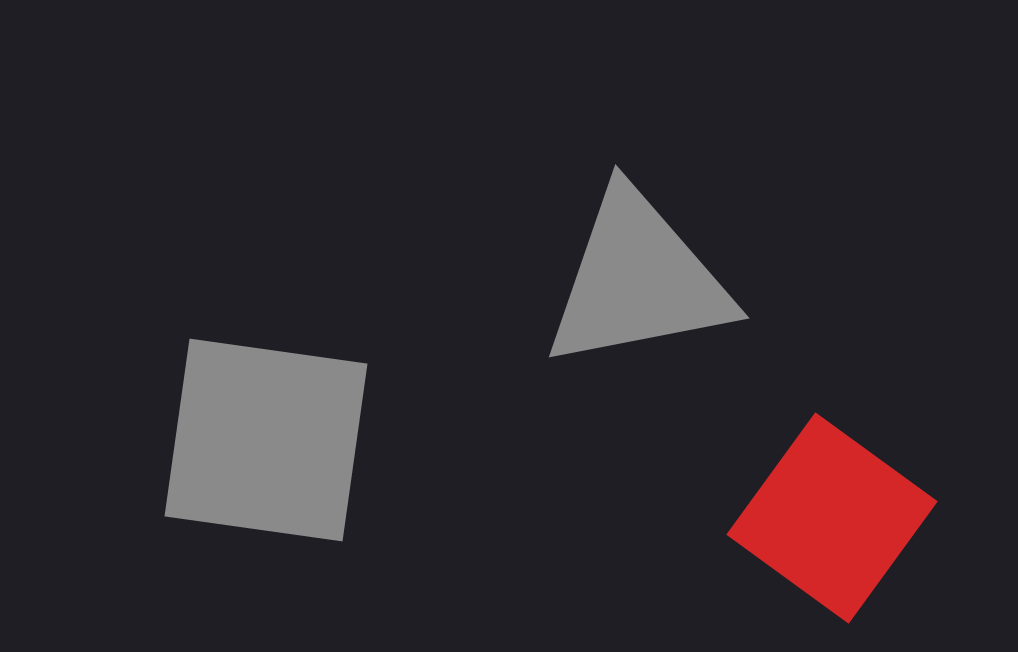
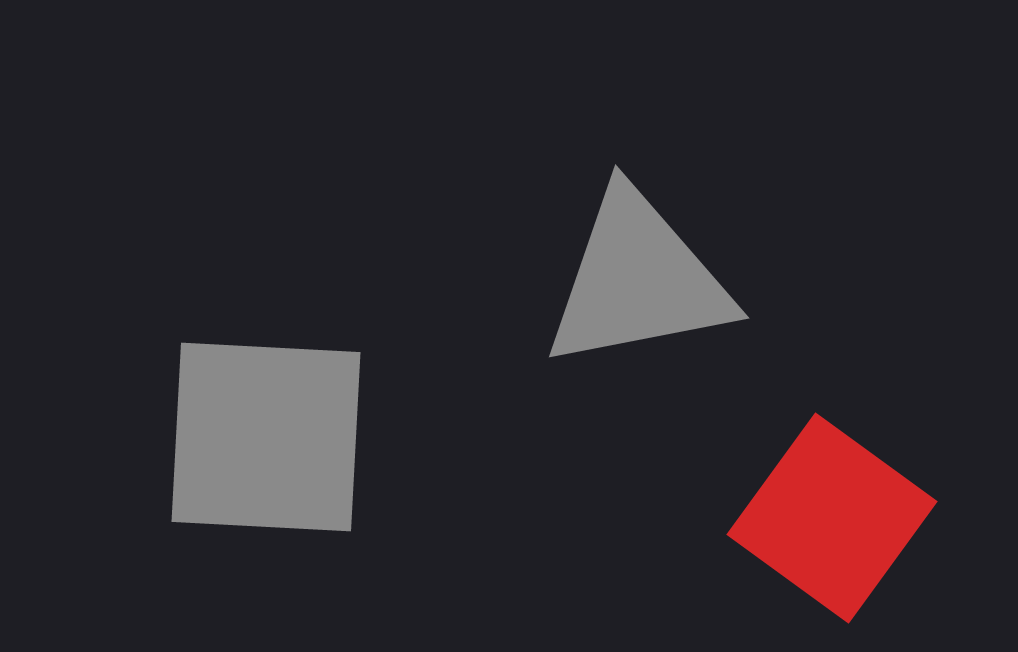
gray square: moved 3 px up; rotated 5 degrees counterclockwise
